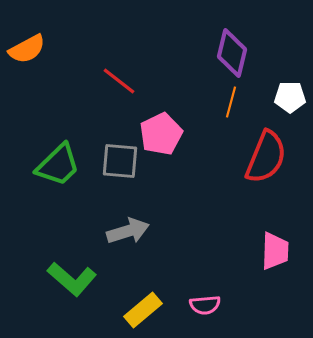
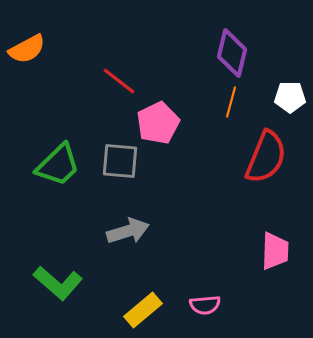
pink pentagon: moved 3 px left, 11 px up
green L-shape: moved 14 px left, 4 px down
